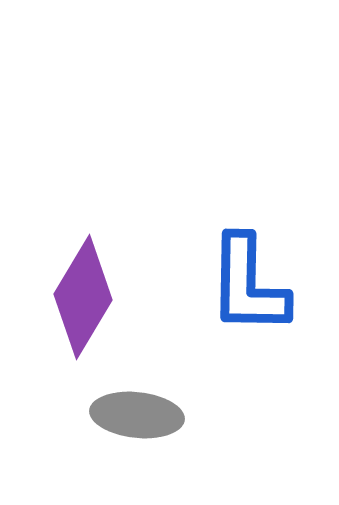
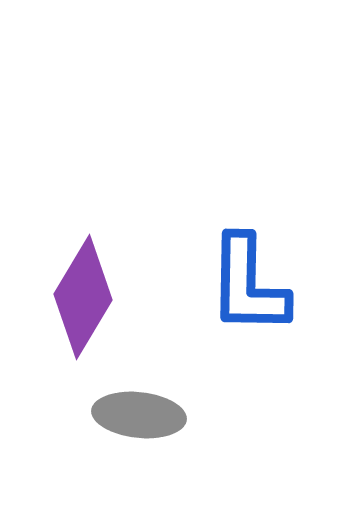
gray ellipse: moved 2 px right
